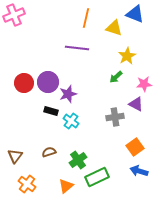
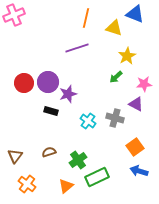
purple line: rotated 25 degrees counterclockwise
gray cross: moved 1 px down; rotated 24 degrees clockwise
cyan cross: moved 17 px right
